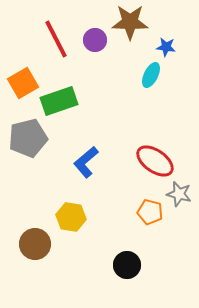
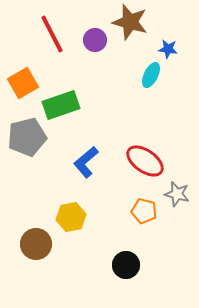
brown star: rotated 15 degrees clockwise
red line: moved 4 px left, 5 px up
blue star: moved 2 px right, 2 px down
green rectangle: moved 2 px right, 4 px down
gray pentagon: moved 1 px left, 1 px up
red ellipse: moved 10 px left
gray star: moved 2 px left
orange pentagon: moved 6 px left, 1 px up
yellow hexagon: rotated 20 degrees counterclockwise
brown circle: moved 1 px right
black circle: moved 1 px left
